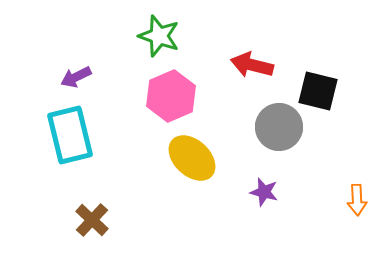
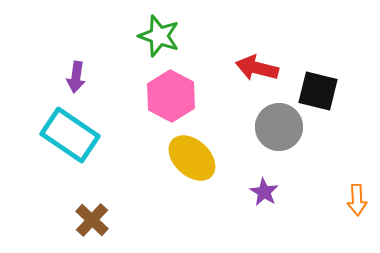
red arrow: moved 5 px right, 3 px down
purple arrow: rotated 56 degrees counterclockwise
pink hexagon: rotated 9 degrees counterclockwise
cyan rectangle: rotated 42 degrees counterclockwise
purple star: rotated 16 degrees clockwise
